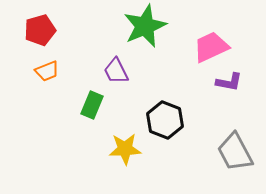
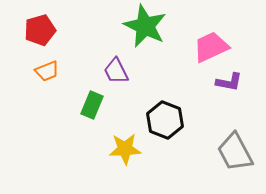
green star: rotated 24 degrees counterclockwise
